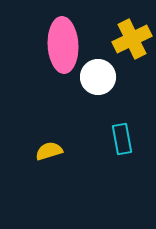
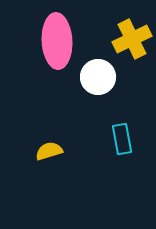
pink ellipse: moved 6 px left, 4 px up
